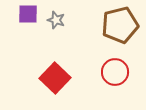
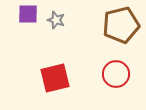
brown pentagon: moved 1 px right
red circle: moved 1 px right, 2 px down
red square: rotated 32 degrees clockwise
